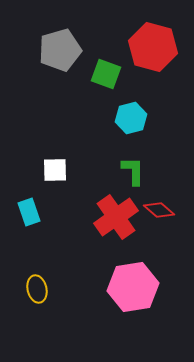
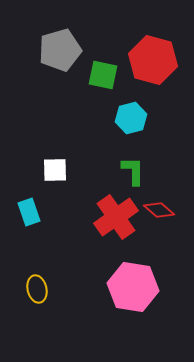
red hexagon: moved 13 px down
green square: moved 3 px left, 1 px down; rotated 8 degrees counterclockwise
pink hexagon: rotated 18 degrees clockwise
